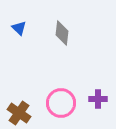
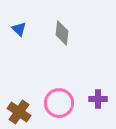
blue triangle: moved 1 px down
pink circle: moved 2 px left
brown cross: moved 1 px up
